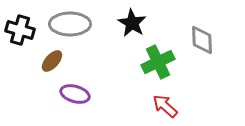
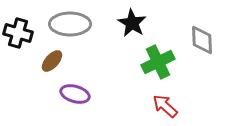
black cross: moved 2 px left, 3 px down
